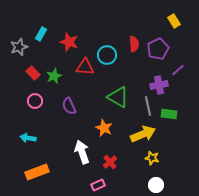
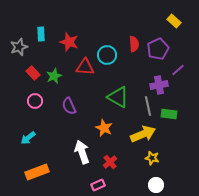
yellow rectangle: rotated 16 degrees counterclockwise
cyan rectangle: rotated 32 degrees counterclockwise
cyan arrow: rotated 49 degrees counterclockwise
